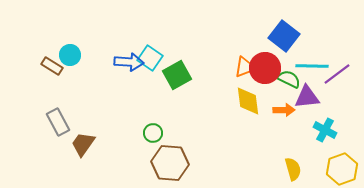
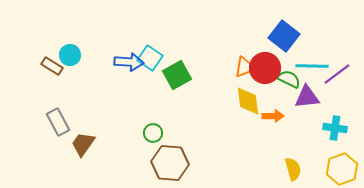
orange arrow: moved 11 px left, 6 px down
cyan cross: moved 10 px right, 2 px up; rotated 20 degrees counterclockwise
